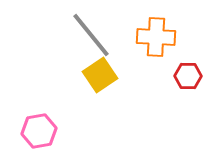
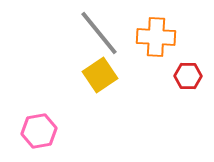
gray line: moved 8 px right, 2 px up
